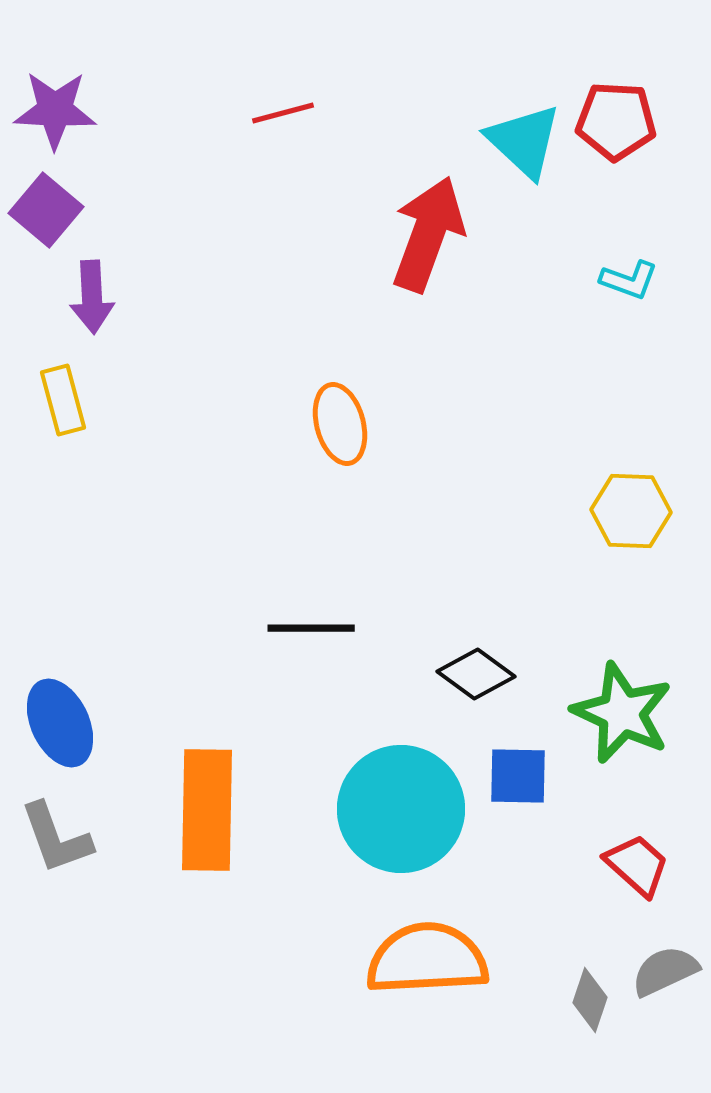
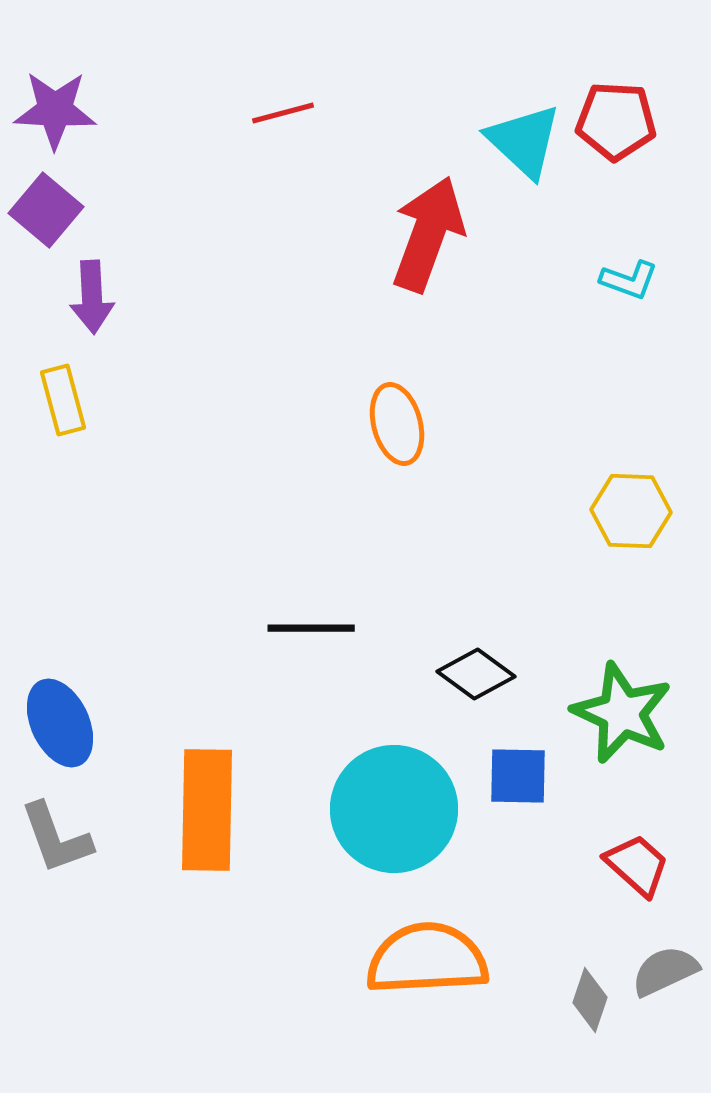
orange ellipse: moved 57 px right
cyan circle: moved 7 px left
